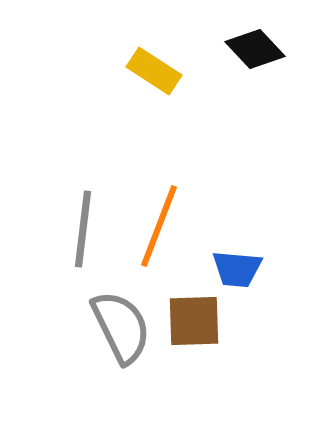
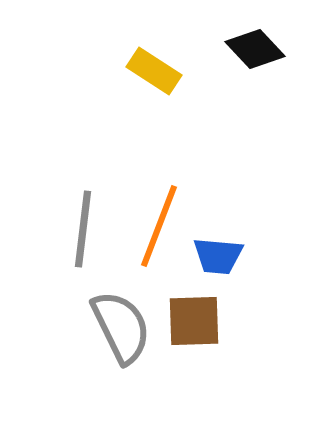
blue trapezoid: moved 19 px left, 13 px up
